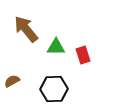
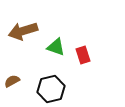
brown arrow: moved 3 px left, 2 px down; rotated 68 degrees counterclockwise
green triangle: rotated 18 degrees clockwise
black hexagon: moved 3 px left; rotated 12 degrees counterclockwise
